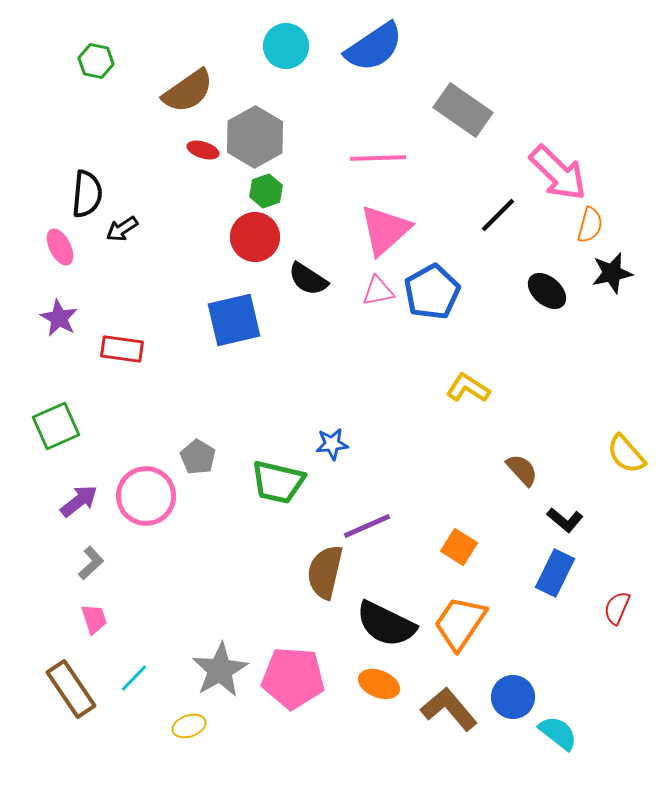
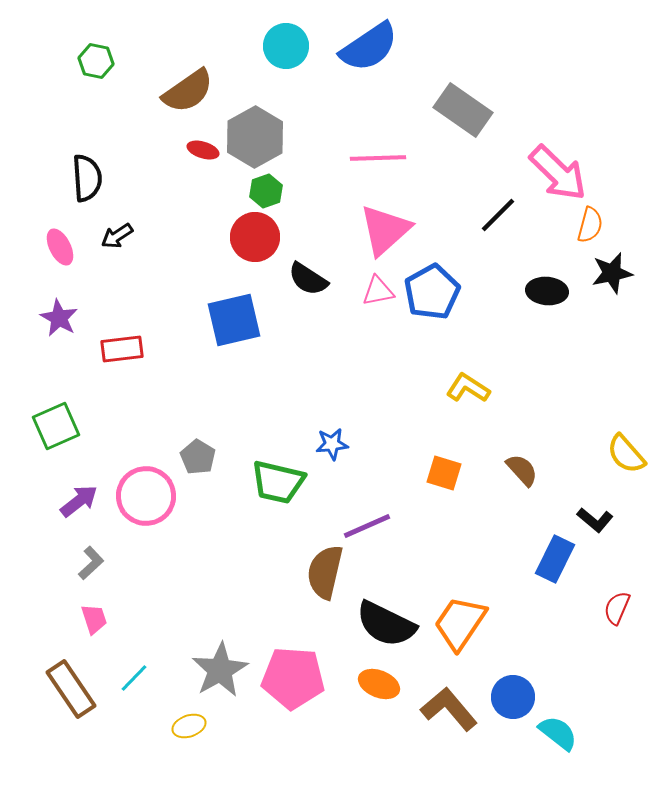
blue semicircle at (374, 47): moved 5 px left
black semicircle at (87, 194): moved 16 px up; rotated 9 degrees counterclockwise
black arrow at (122, 229): moved 5 px left, 7 px down
black ellipse at (547, 291): rotated 36 degrees counterclockwise
red rectangle at (122, 349): rotated 15 degrees counterclockwise
black L-shape at (565, 520): moved 30 px right
orange square at (459, 547): moved 15 px left, 74 px up; rotated 15 degrees counterclockwise
blue rectangle at (555, 573): moved 14 px up
